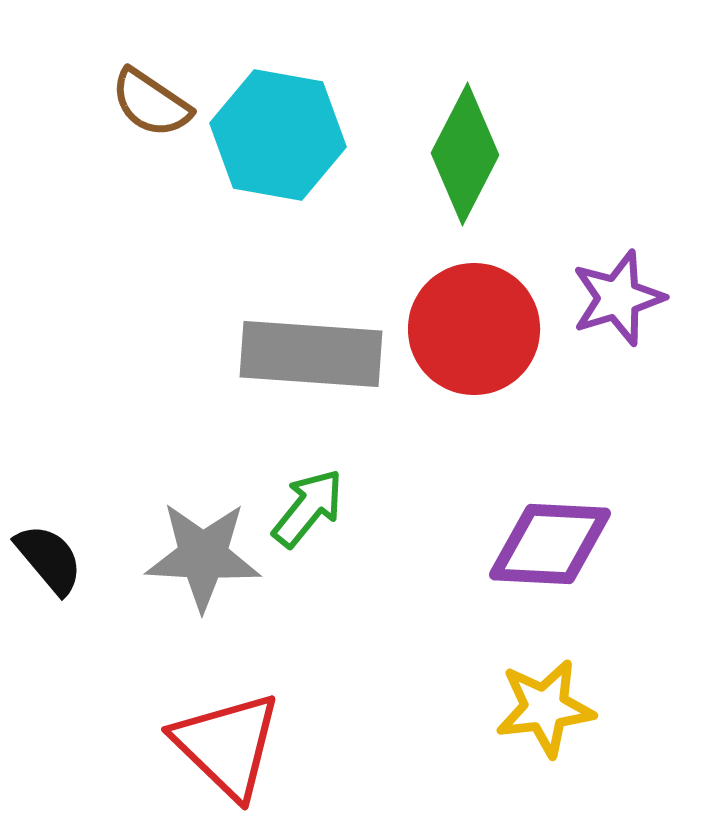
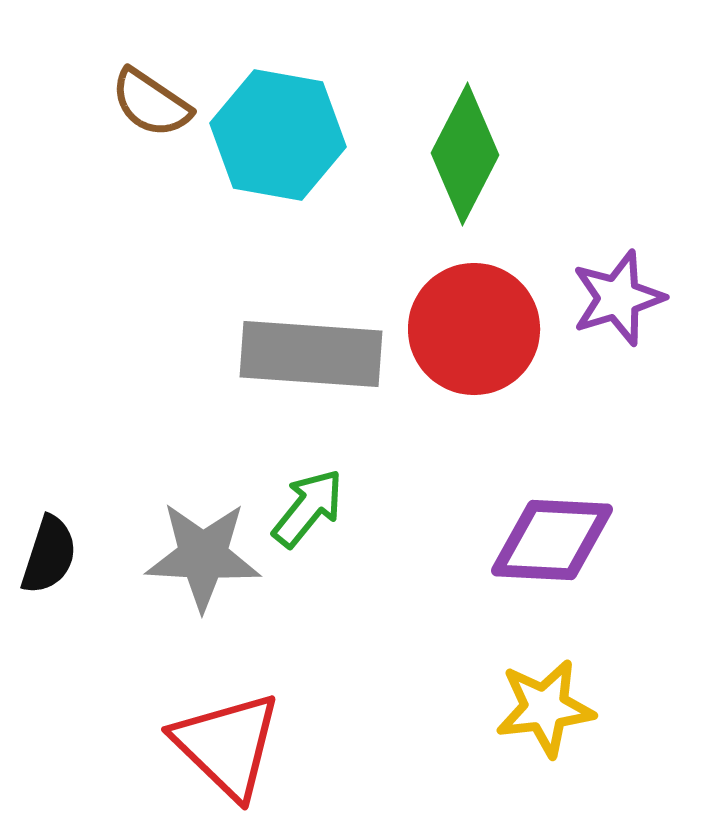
purple diamond: moved 2 px right, 4 px up
black semicircle: moved 4 px up; rotated 58 degrees clockwise
